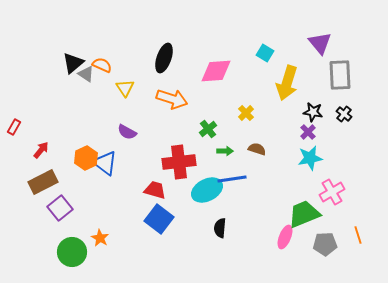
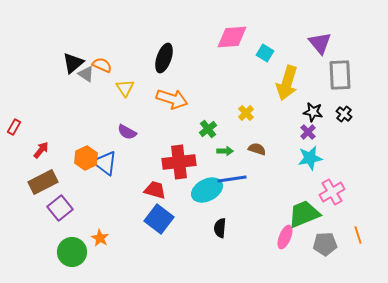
pink diamond: moved 16 px right, 34 px up
